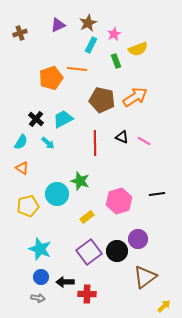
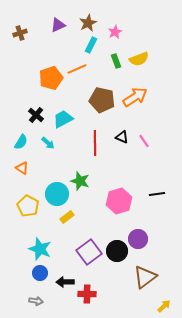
pink star: moved 1 px right, 2 px up
yellow semicircle: moved 1 px right, 10 px down
orange line: rotated 30 degrees counterclockwise
black cross: moved 4 px up
pink line: rotated 24 degrees clockwise
yellow pentagon: rotated 30 degrees counterclockwise
yellow rectangle: moved 20 px left
blue circle: moved 1 px left, 4 px up
gray arrow: moved 2 px left, 3 px down
